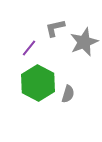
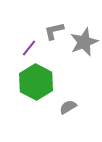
gray L-shape: moved 1 px left, 3 px down
green hexagon: moved 2 px left, 1 px up
gray semicircle: moved 13 px down; rotated 138 degrees counterclockwise
